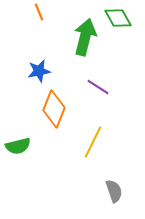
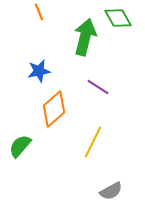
orange diamond: rotated 27 degrees clockwise
green semicircle: moved 2 px right; rotated 145 degrees clockwise
gray semicircle: moved 3 px left; rotated 80 degrees clockwise
